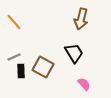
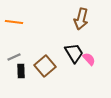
orange line: rotated 42 degrees counterclockwise
brown square: moved 2 px right, 1 px up; rotated 20 degrees clockwise
pink semicircle: moved 5 px right, 25 px up
